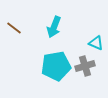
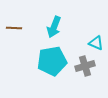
brown line: rotated 35 degrees counterclockwise
cyan pentagon: moved 4 px left, 5 px up
